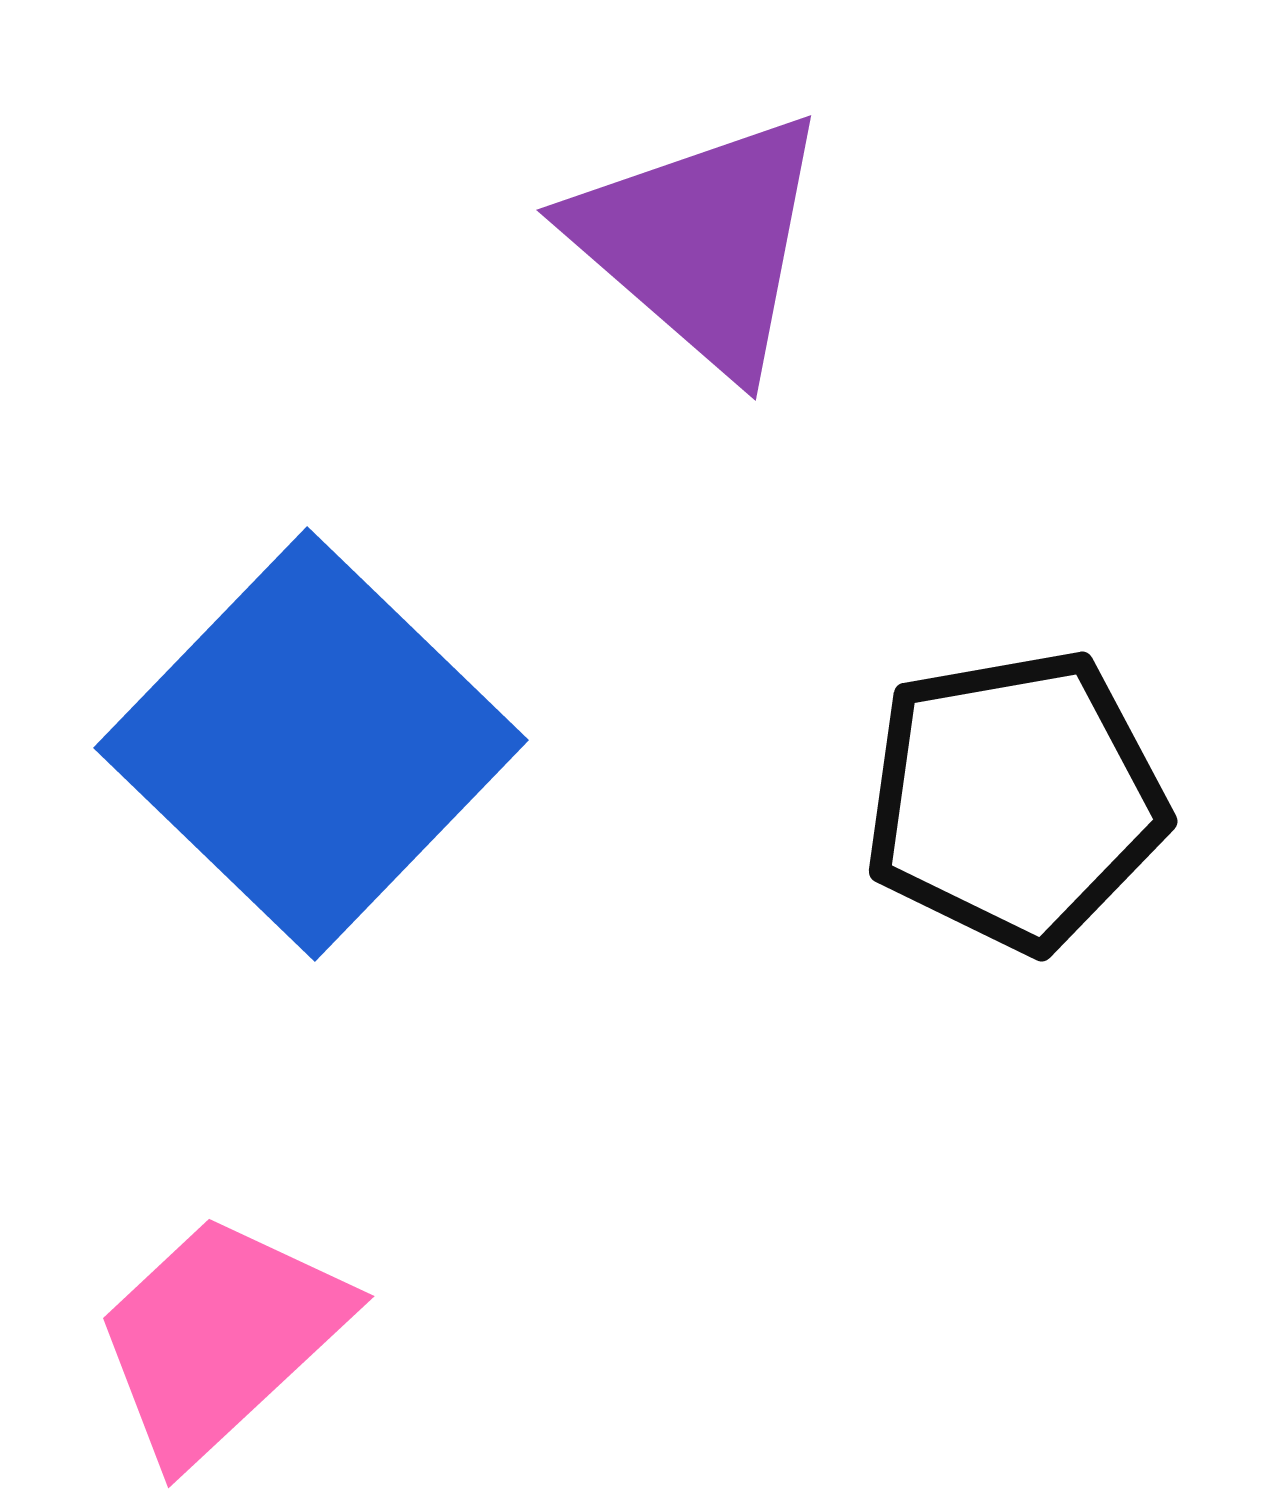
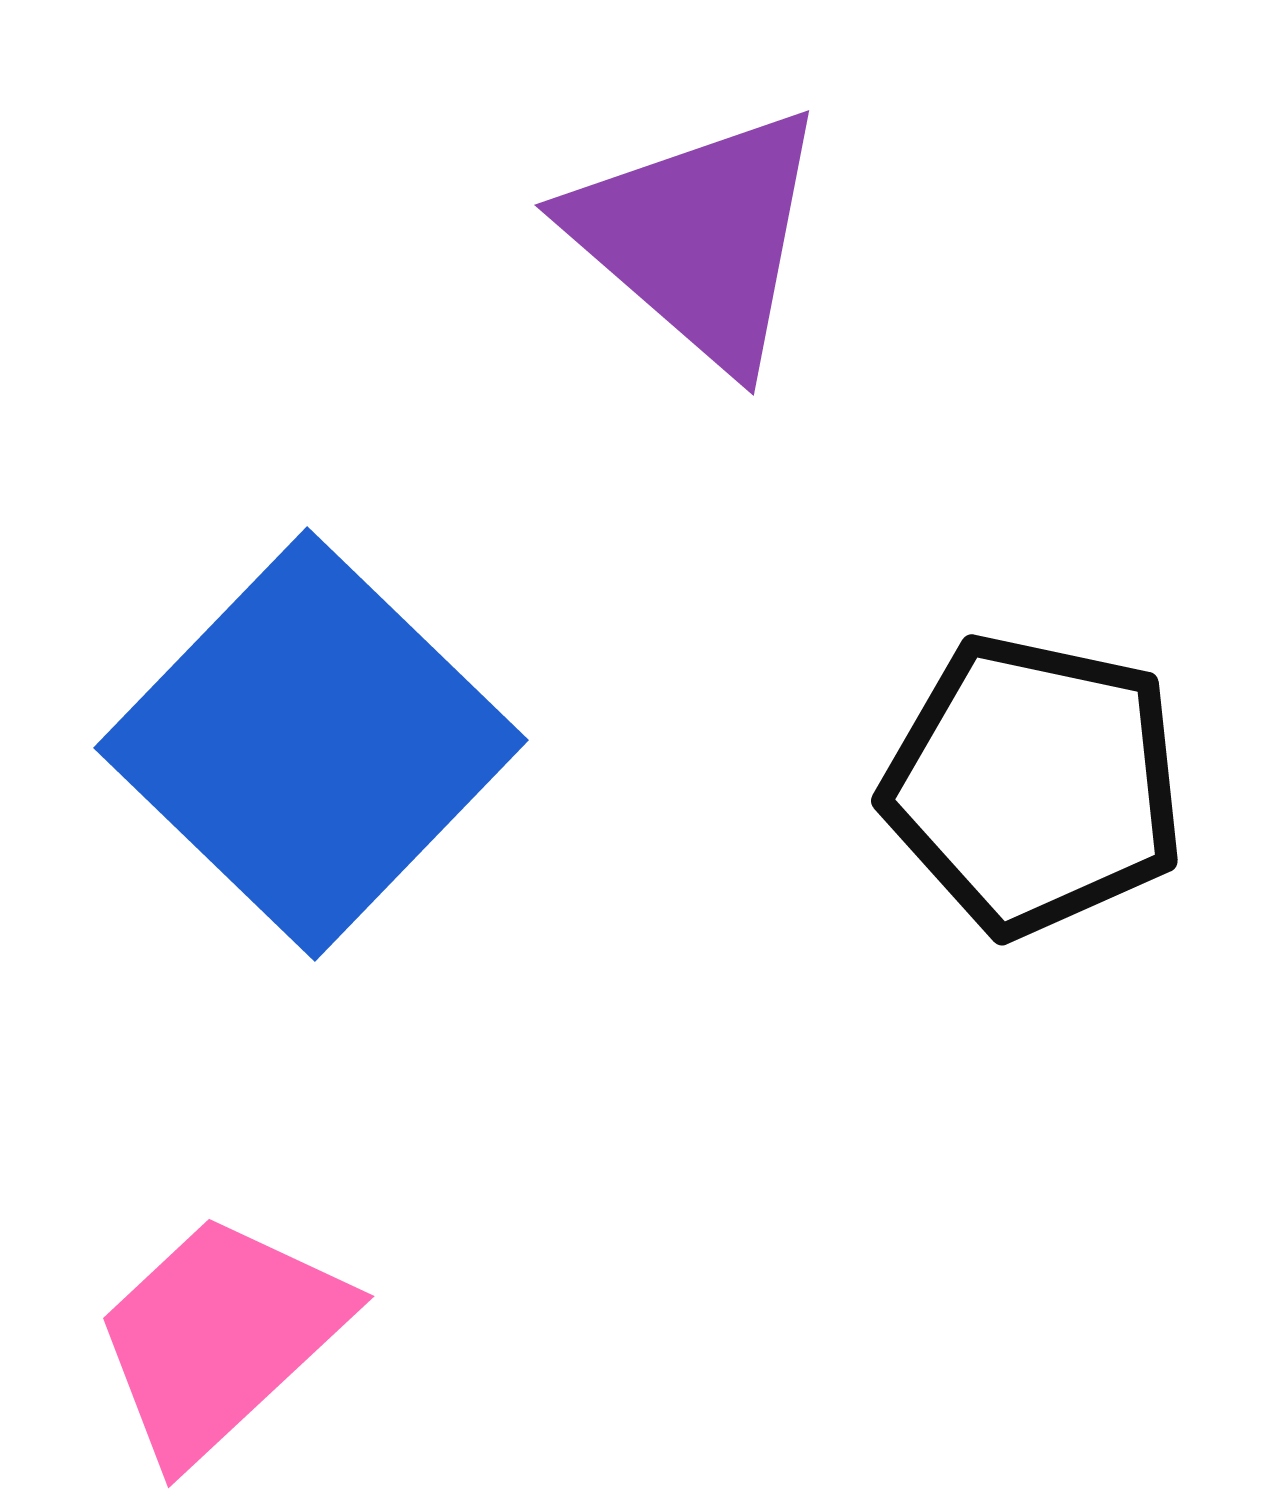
purple triangle: moved 2 px left, 5 px up
black pentagon: moved 19 px right, 15 px up; rotated 22 degrees clockwise
